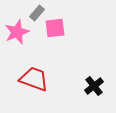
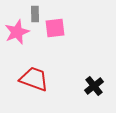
gray rectangle: moved 2 px left, 1 px down; rotated 42 degrees counterclockwise
